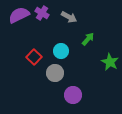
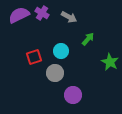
red square: rotated 28 degrees clockwise
